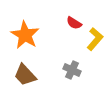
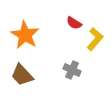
brown trapezoid: moved 3 px left
